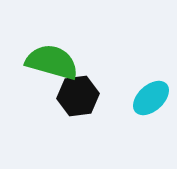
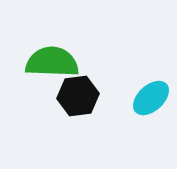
green semicircle: rotated 14 degrees counterclockwise
